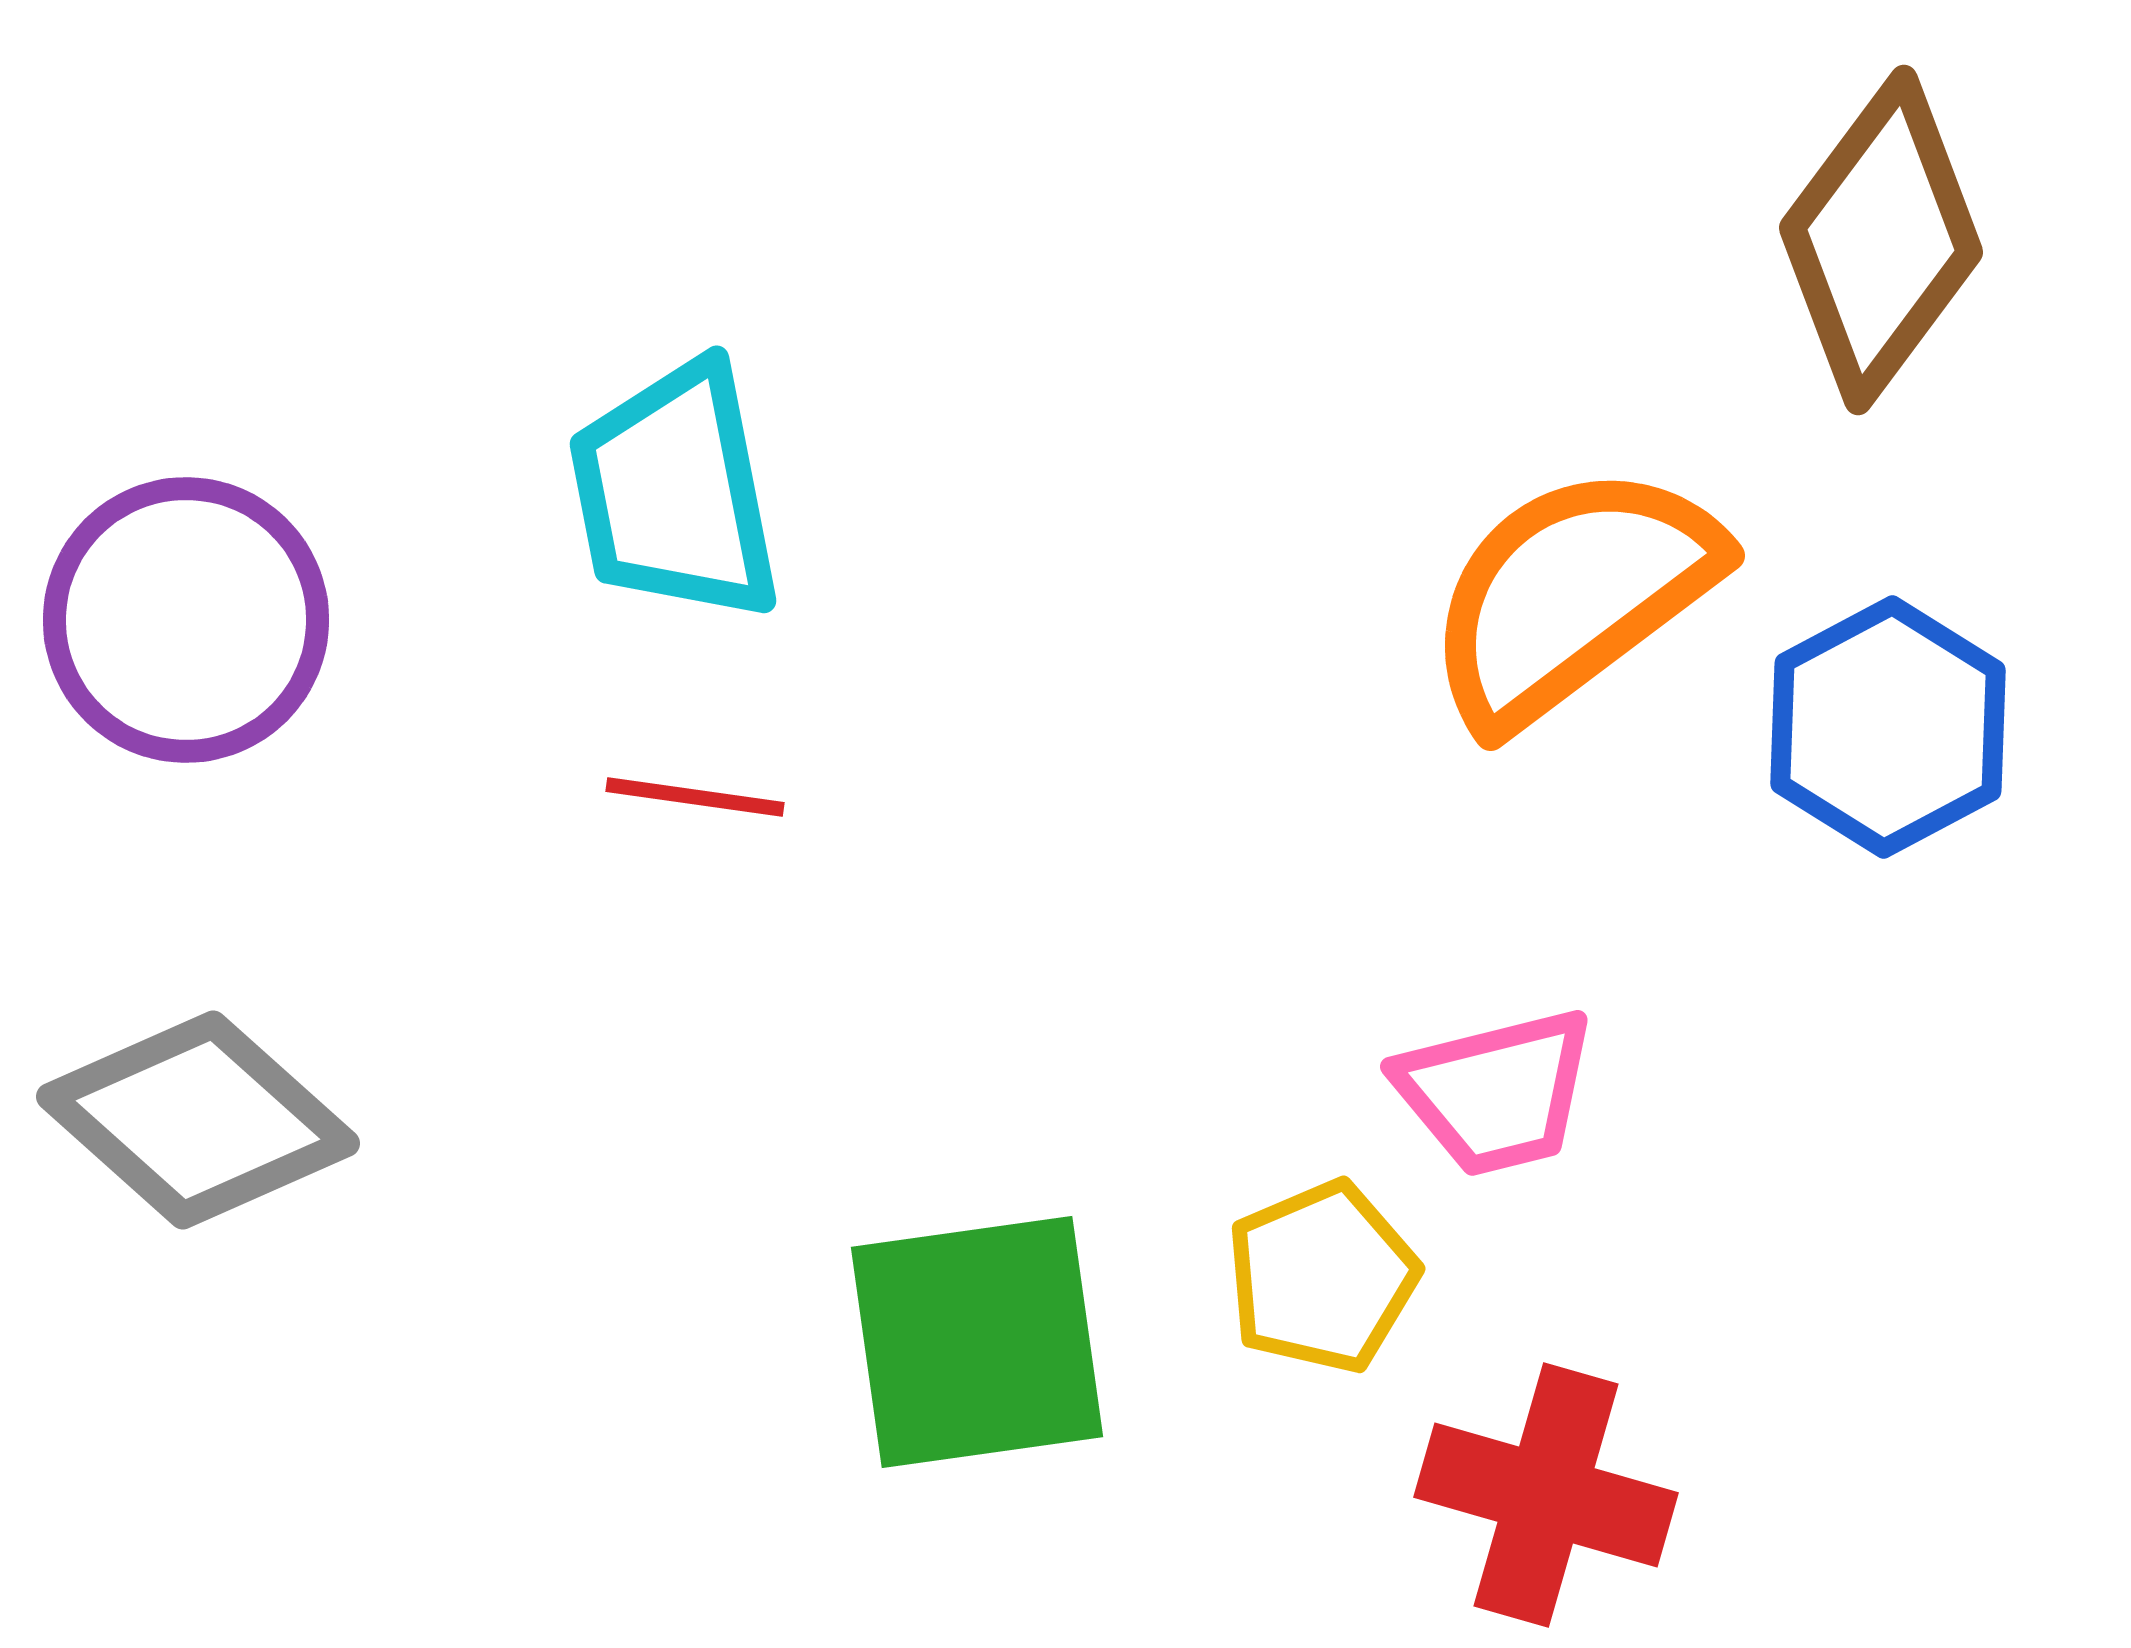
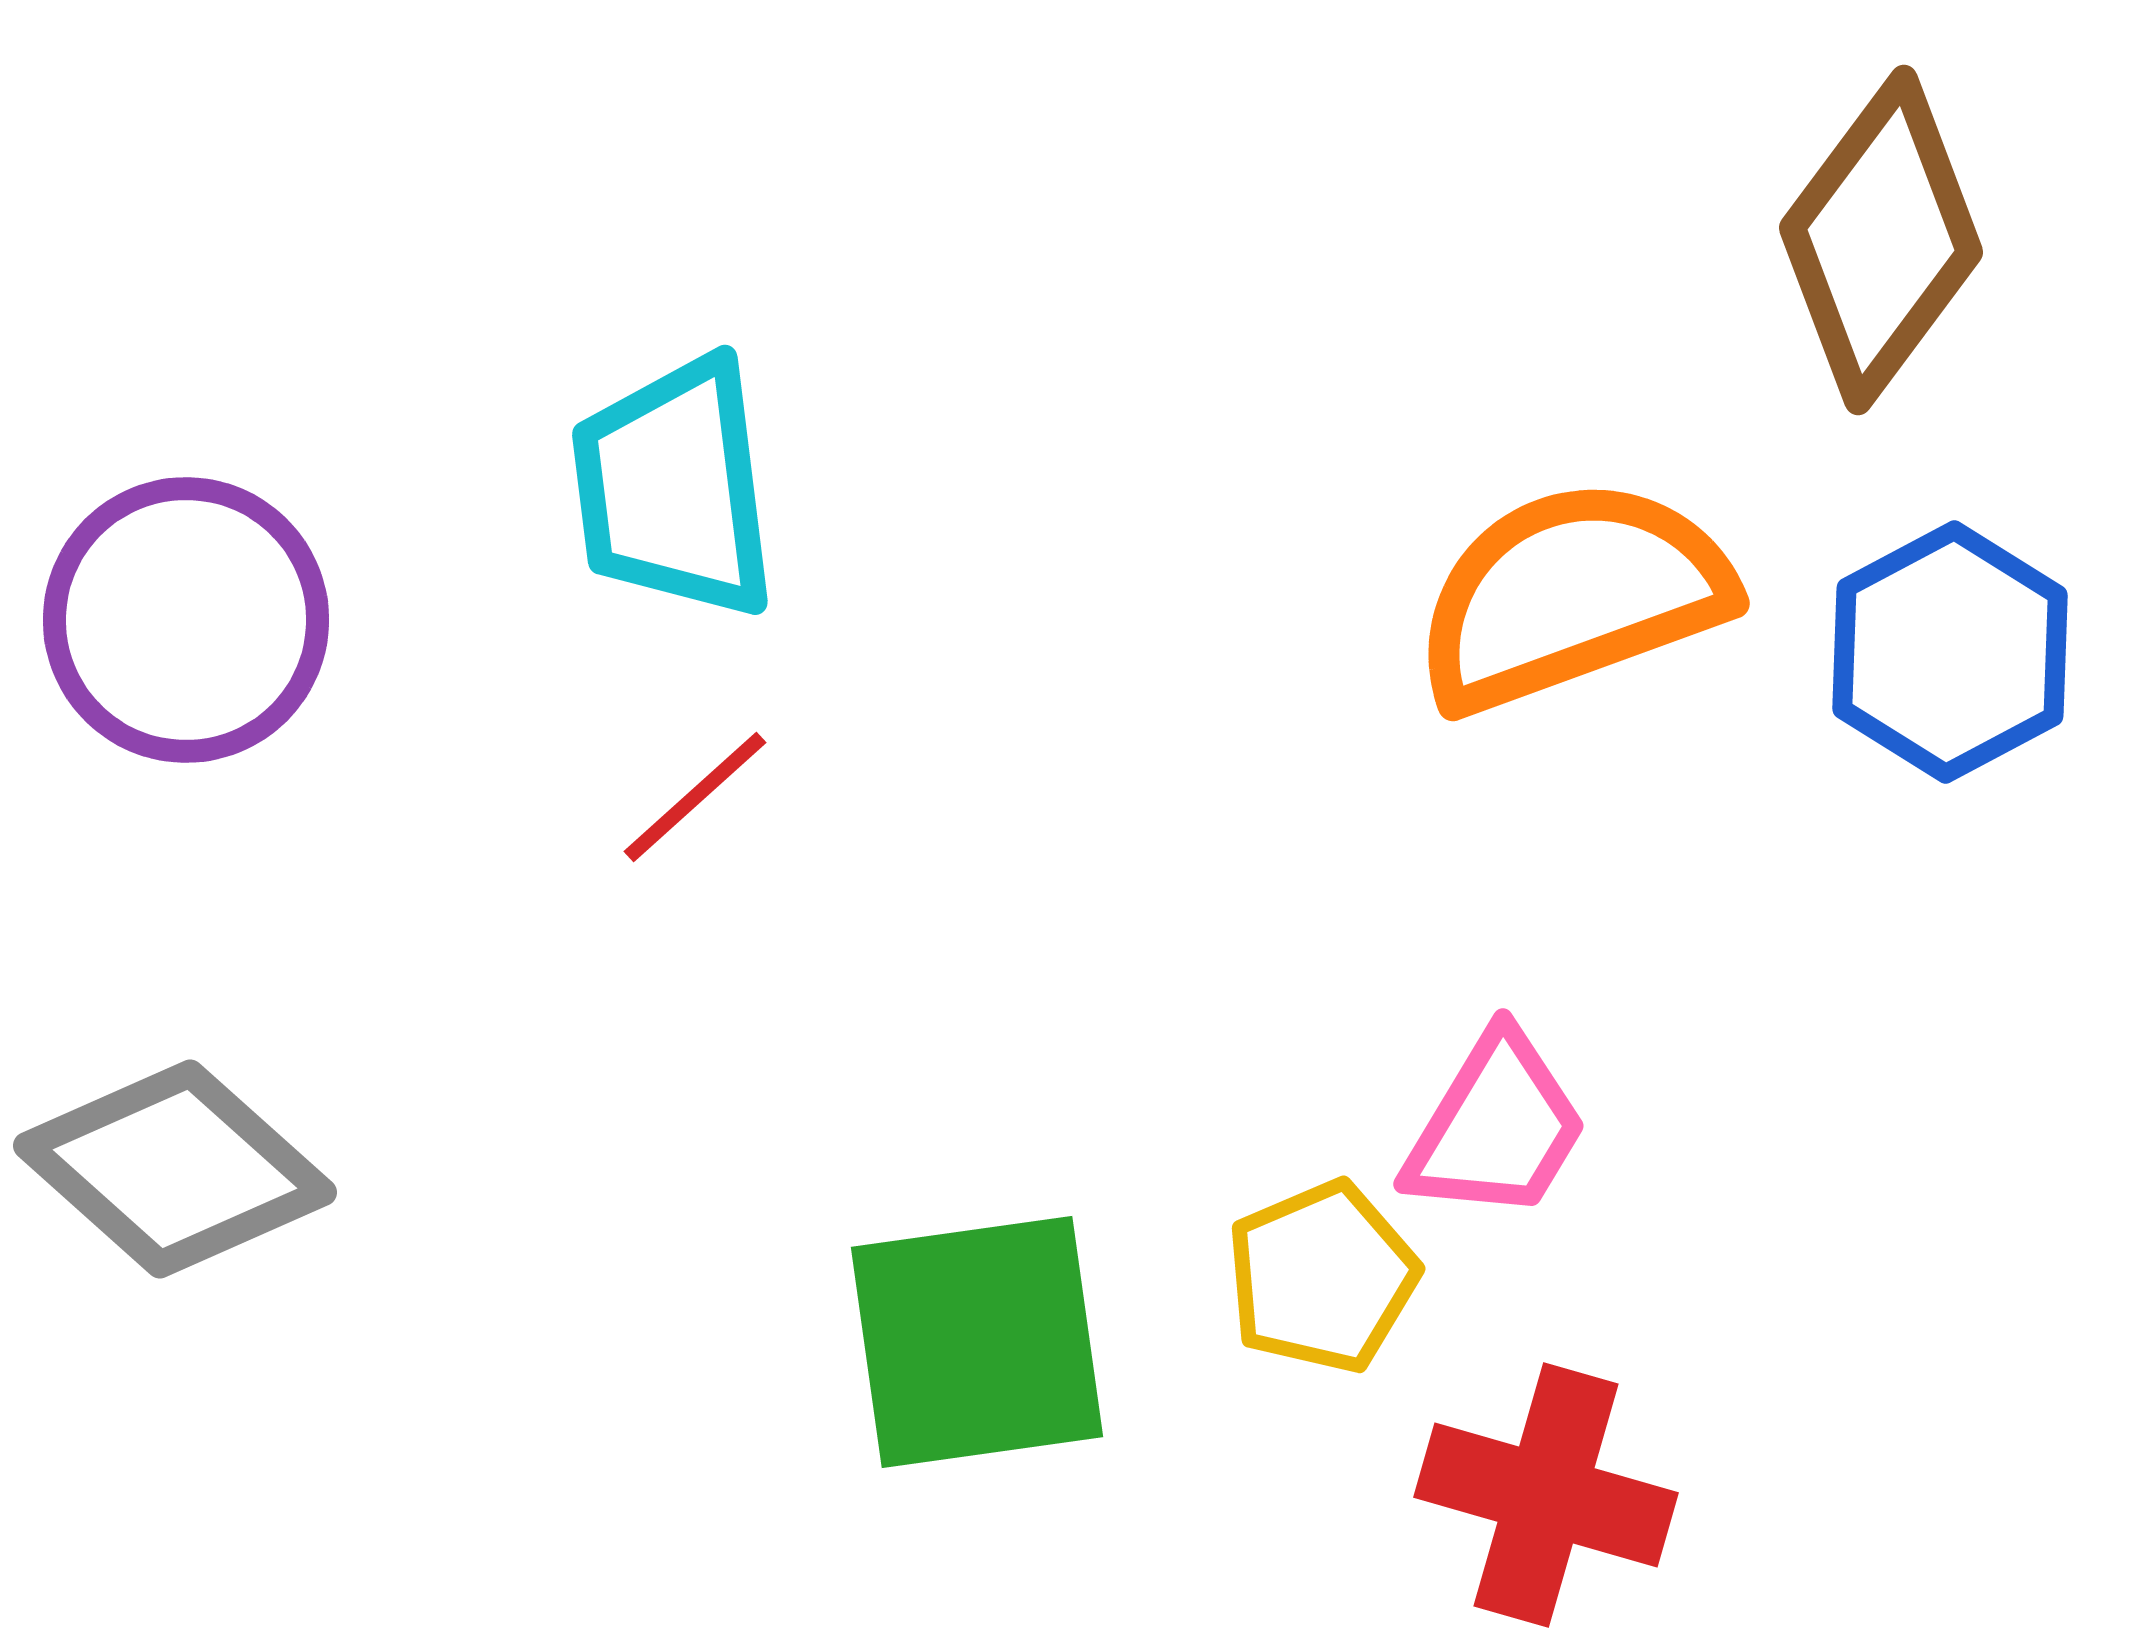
cyan trapezoid: moved 1 px left, 4 px up; rotated 4 degrees clockwise
orange semicircle: rotated 17 degrees clockwise
blue hexagon: moved 62 px right, 75 px up
red line: rotated 50 degrees counterclockwise
pink trapezoid: moved 35 px down; rotated 45 degrees counterclockwise
gray diamond: moved 23 px left, 49 px down
